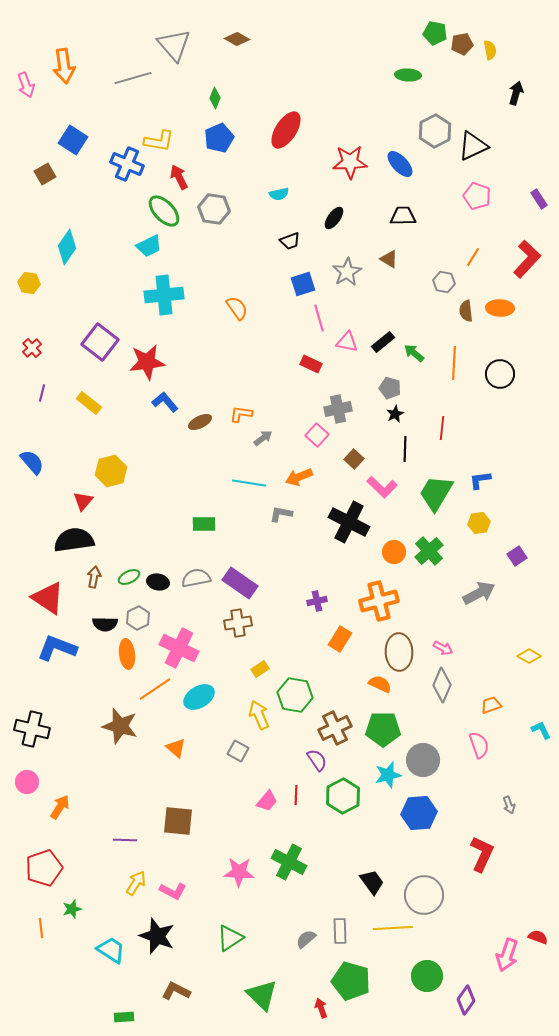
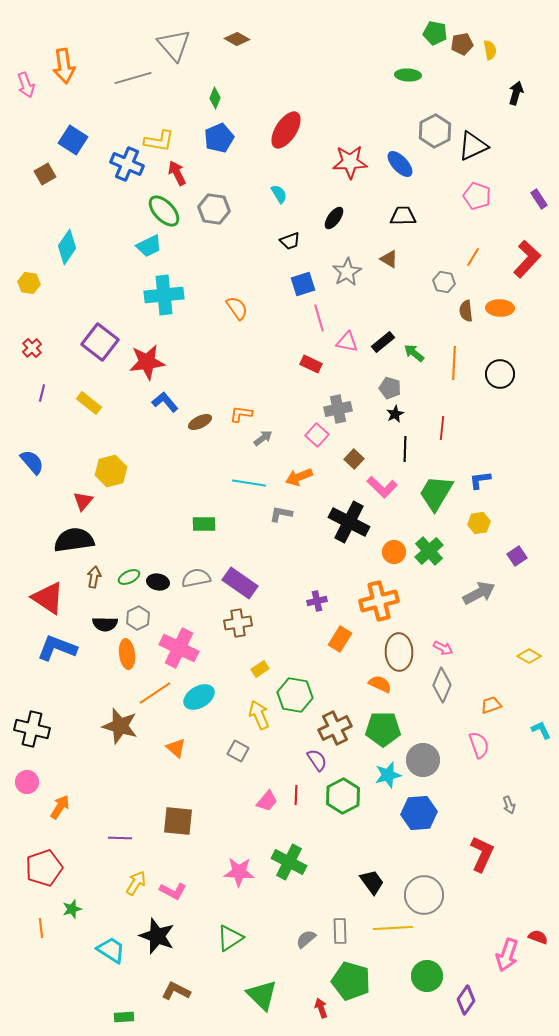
red arrow at (179, 177): moved 2 px left, 4 px up
cyan semicircle at (279, 194): rotated 108 degrees counterclockwise
orange line at (155, 689): moved 4 px down
purple line at (125, 840): moved 5 px left, 2 px up
